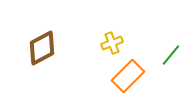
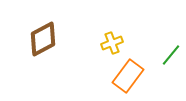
brown diamond: moved 1 px right, 9 px up
orange rectangle: rotated 8 degrees counterclockwise
